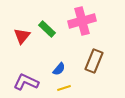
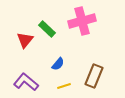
red triangle: moved 3 px right, 4 px down
brown rectangle: moved 15 px down
blue semicircle: moved 1 px left, 5 px up
purple L-shape: rotated 15 degrees clockwise
yellow line: moved 2 px up
